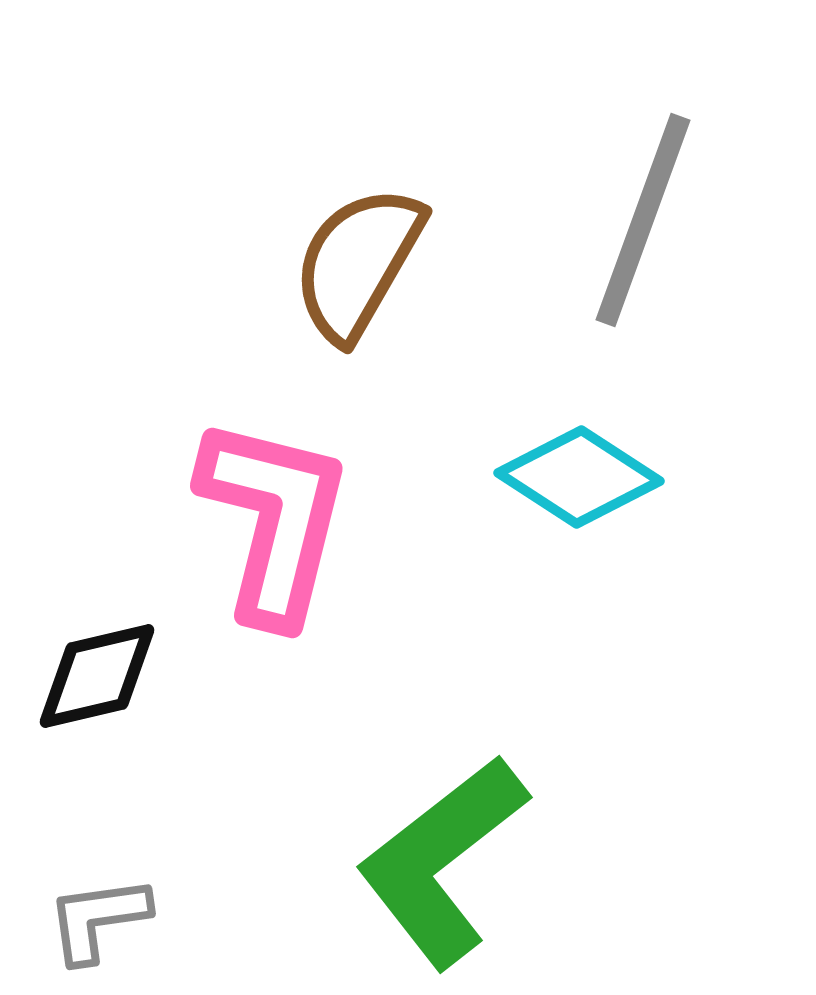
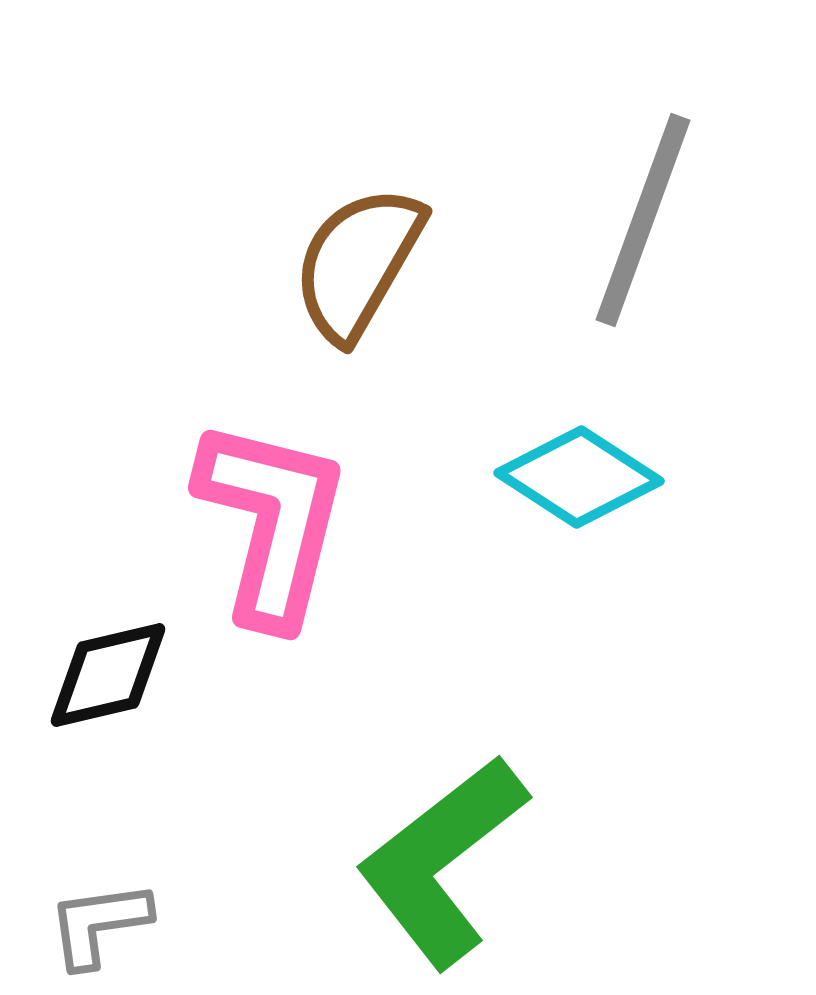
pink L-shape: moved 2 px left, 2 px down
black diamond: moved 11 px right, 1 px up
gray L-shape: moved 1 px right, 5 px down
